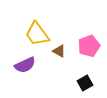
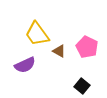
pink pentagon: moved 2 px left, 1 px down; rotated 25 degrees counterclockwise
black square: moved 3 px left, 3 px down; rotated 21 degrees counterclockwise
